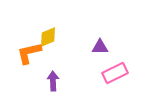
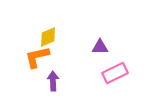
orange L-shape: moved 8 px right, 4 px down
